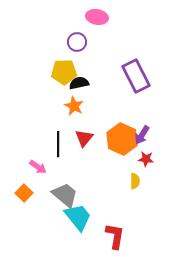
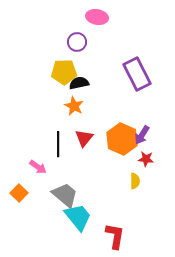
purple rectangle: moved 1 px right, 2 px up
orange square: moved 5 px left
